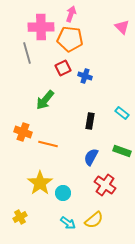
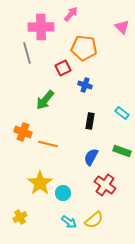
pink arrow: rotated 21 degrees clockwise
orange pentagon: moved 14 px right, 9 px down
blue cross: moved 9 px down
cyan arrow: moved 1 px right, 1 px up
